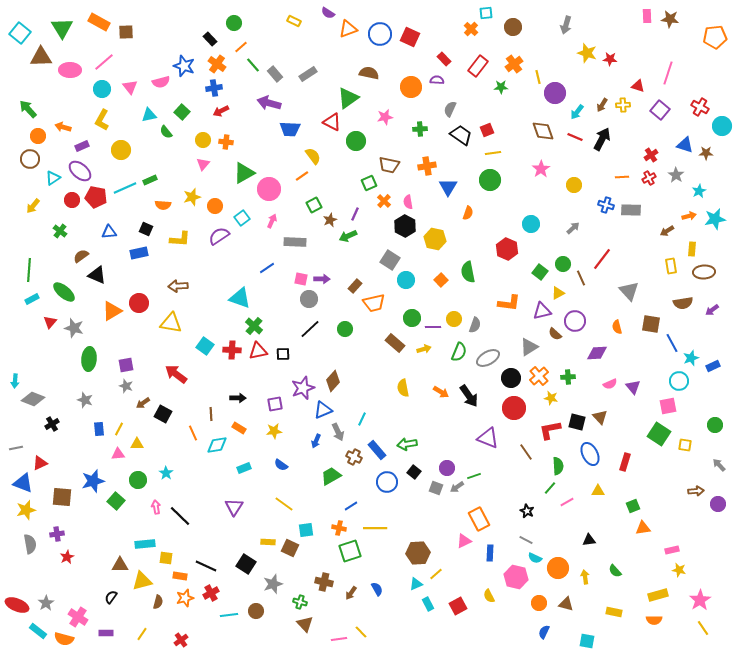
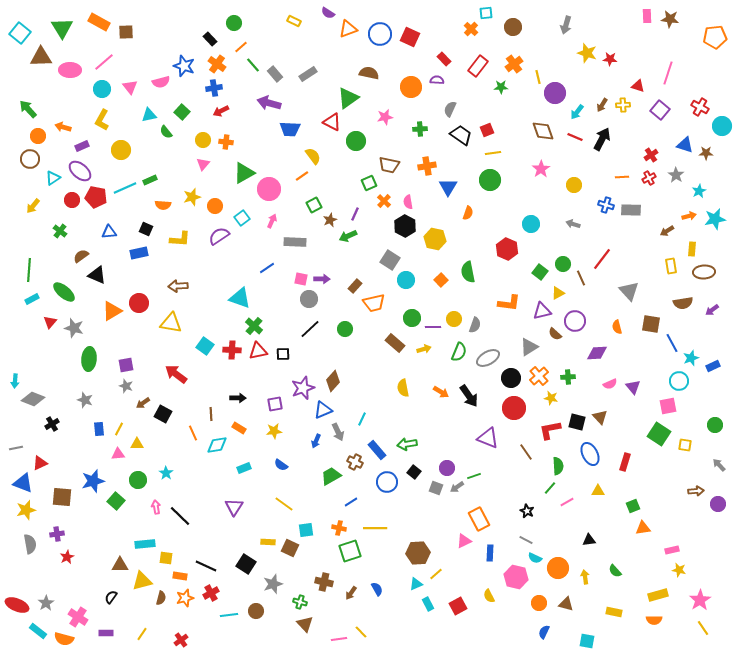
gray arrow at (573, 228): moved 4 px up; rotated 120 degrees counterclockwise
brown cross at (354, 457): moved 1 px right, 5 px down
blue line at (351, 506): moved 4 px up
brown semicircle at (158, 602): moved 3 px right, 4 px up
